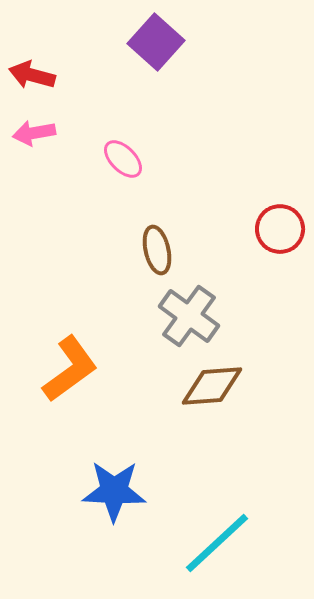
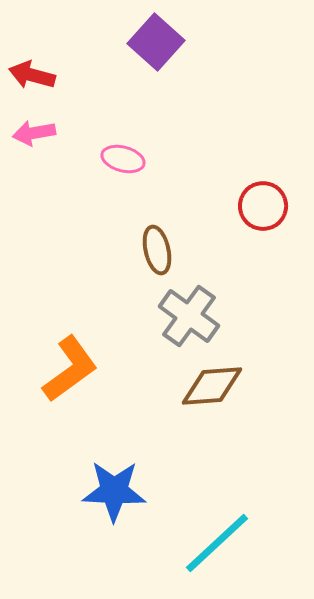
pink ellipse: rotated 30 degrees counterclockwise
red circle: moved 17 px left, 23 px up
